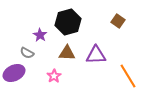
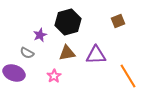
brown square: rotated 32 degrees clockwise
purple star: rotated 16 degrees clockwise
brown triangle: rotated 12 degrees counterclockwise
purple ellipse: rotated 45 degrees clockwise
